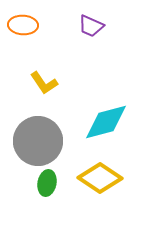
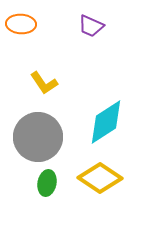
orange ellipse: moved 2 px left, 1 px up
cyan diamond: rotated 18 degrees counterclockwise
gray circle: moved 4 px up
